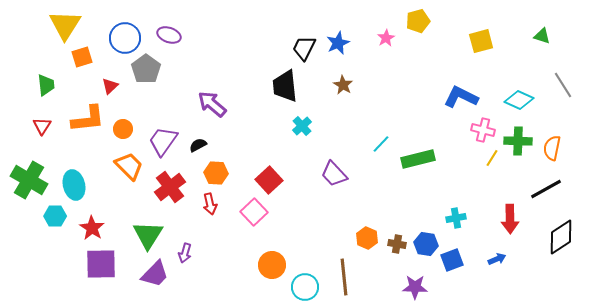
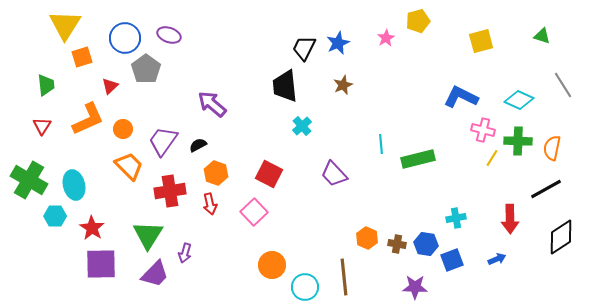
brown star at (343, 85): rotated 18 degrees clockwise
orange L-shape at (88, 119): rotated 18 degrees counterclockwise
cyan line at (381, 144): rotated 48 degrees counterclockwise
orange hexagon at (216, 173): rotated 15 degrees clockwise
red square at (269, 180): moved 6 px up; rotated 20 degrees counterclockwise
red cross at (170, 187): moved 4 px down; rotated 28 degrees clockwise
